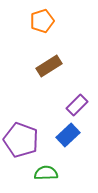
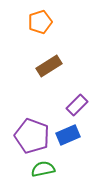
orange pentagon: moved 2 px left, 1 px down
blue rectangle: rotated 20 degrees clockwise
purple pentagon: moved 11 px right, 4 px up
green semicircle: moved 3 px left, 4 px up; rotated 10 degrees counterclockwise
